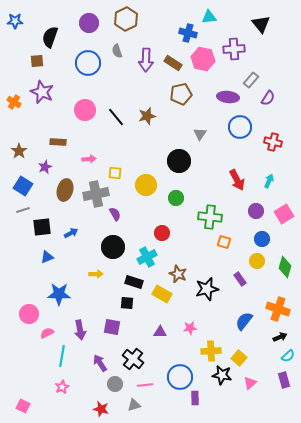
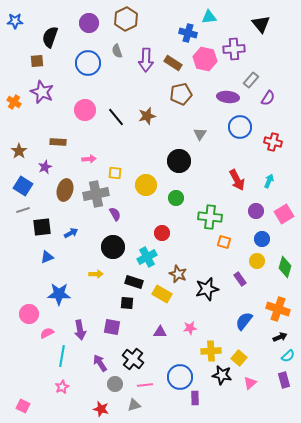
pink hexagon at (203, 59): moved 2 px right
